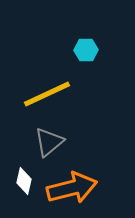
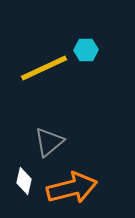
yellow line: moved 3 px left, 26 px up
